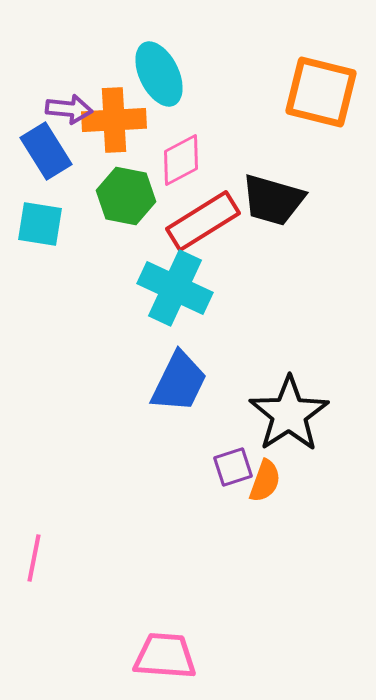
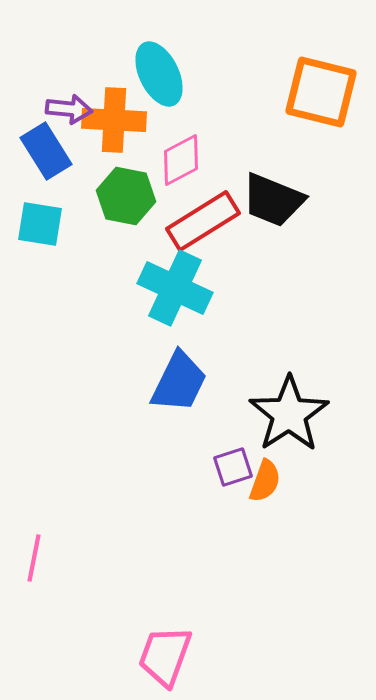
orange cross: rotated 6 degrees clockwise
black trapezoid: rotated 6 degrees clockwise
pink trapezoid: rotated 74 degrees counterclockwise
